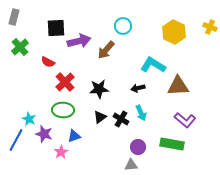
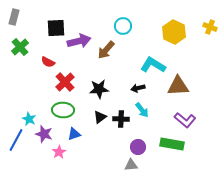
cyan arrow: moved 1 px right, 3 px up; rotated 14 degrees counterclockwise
black cross: rotated 28 degrees counterclockwise
blue triangle: moved 2 px up
pink star: moved 2 px left
